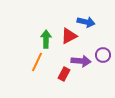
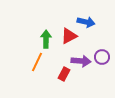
purple circle: moved 1 px left, 2 px down
